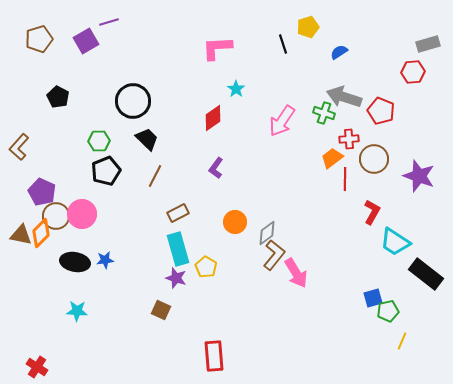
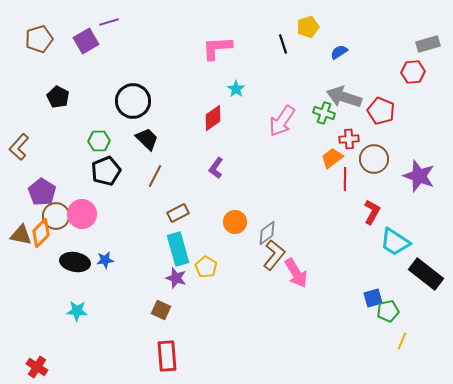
purple pentagon at (42, 192): rotated 8 degrees clockwise
red rectangle at (214, 356): moved 47 px left
